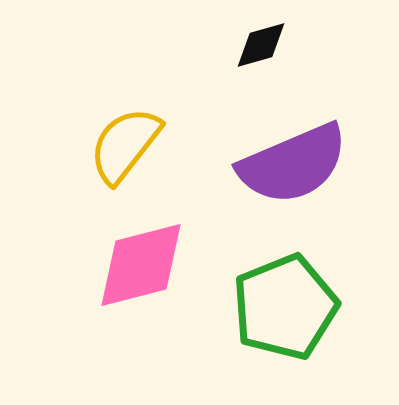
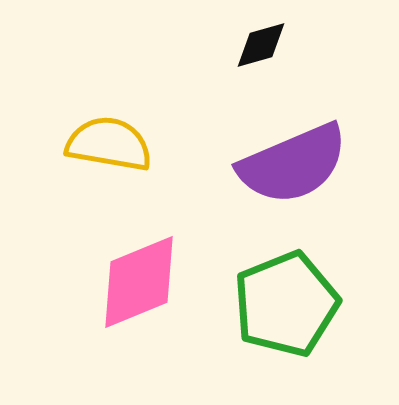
yellow semicircle: moved 16 px left, 1 px up; rotated 62 degrees clockwise
pink diamond: moved 2 px left, 17 px down; rotated 8 degrees counterclockwise
green pentagon: moved 1 px right, 3 px up
